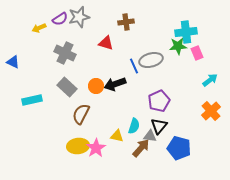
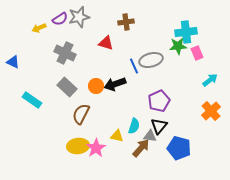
cyan rectangle: rotated 48 degrees clockwise
